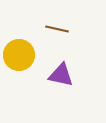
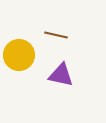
brown line: moved 1 px left, 6 px down
